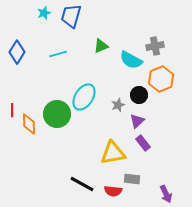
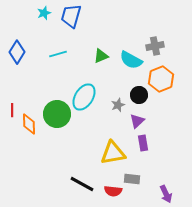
green triangle: moved 10 px down
purple rectangle: rotated 28 degrees clockwise
